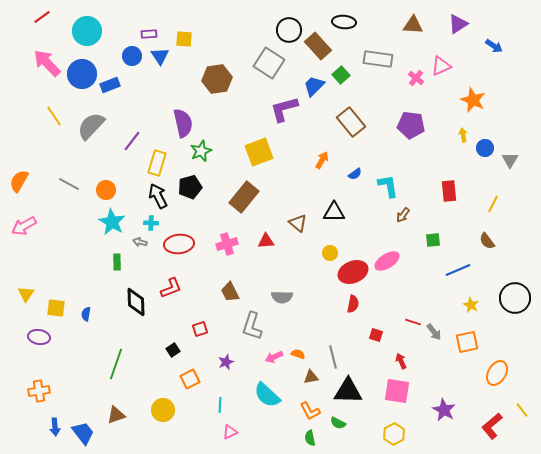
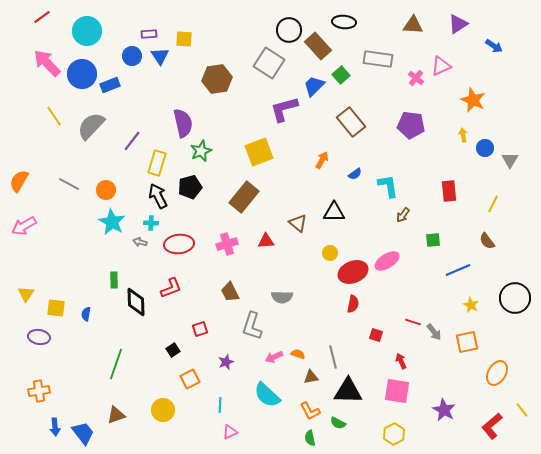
green rectangle at (117, 262): moved 3 px left, 18 px down
